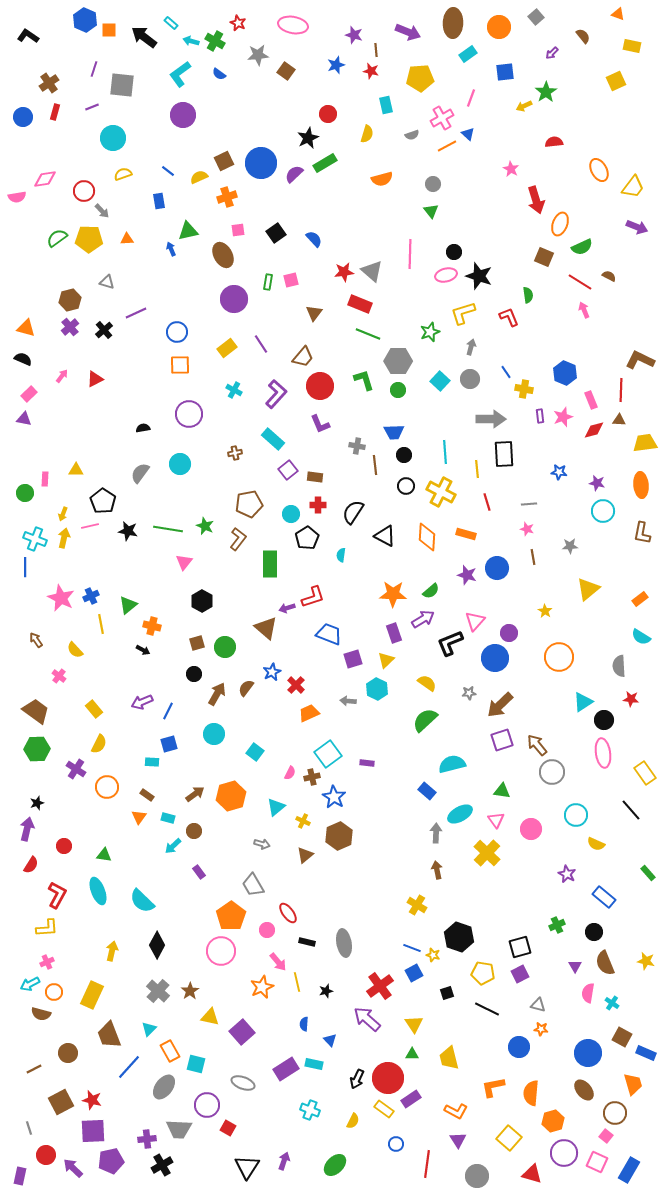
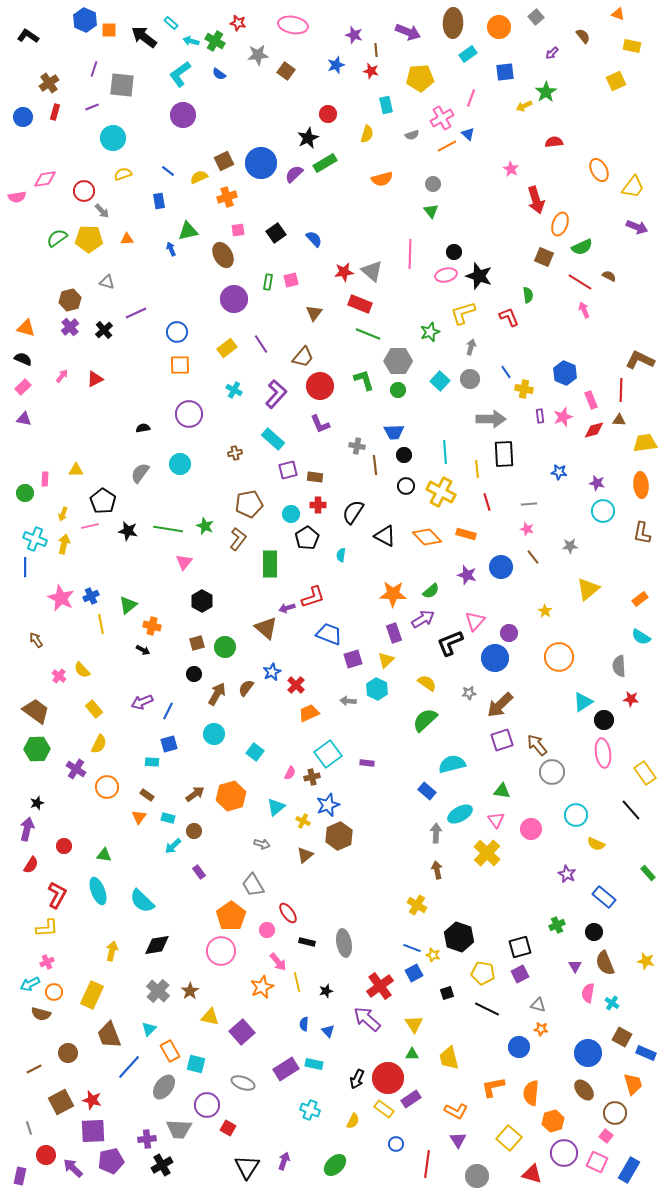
red star at (238, 23): rotated 14 degrees counterclockwise
pink rectangle at (29, 394): moved 6 px left, 7 px up
purple square at (288, 470): rotated 24 degrees clockwise
orange diamond at (427, 537): rotated 48 degrees counterclockwise
yellow arrow at (64, 538): moved 6 px down
brown line at (533, 557): rotated 28 degrees counterclockwise
blue circle at (497, 568): moved 4 px right, 1 px up
yellow semicircle at (75, 650): moved 7 px right, 20 px down
blue star at (334, 797): moved 6 px left, 8 px down; rotated 20 degrees clockwise
black diamond at (157, 945): rotated 52 degrees clockwise
blue triangle at (330, 1040): moved 2 px left, 9 px up
